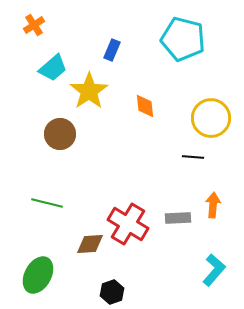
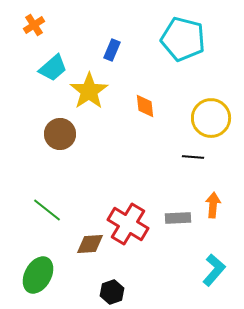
green line: moved 7 px down; rotated 24 degrees clockwise
